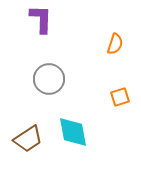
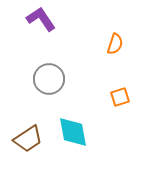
purple L-shape: rotated 36 degrees counterclockwise
